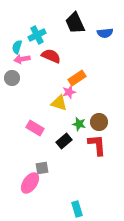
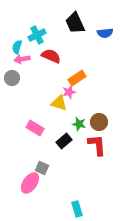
gray square: rotated 32 degrees clockwise
